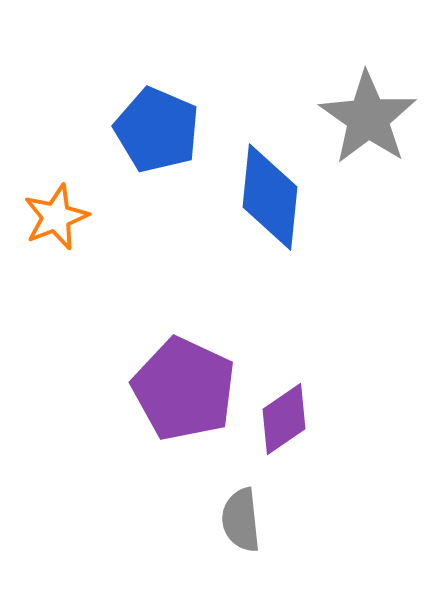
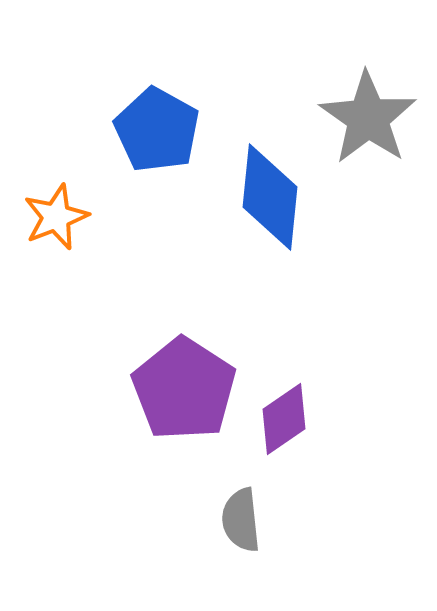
blue pentagon: rotated 6 degrees clockwise
purple pentagon: rotated 8 degrees clockwise
